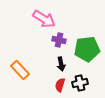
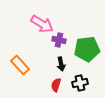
pink arrow: moved 2 px left, 5 px down
orange rectangle: moved 5 px up
red semicircle: moved 4 px left
